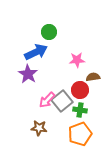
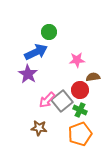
green cross: rotated 16 degrees clockwise
